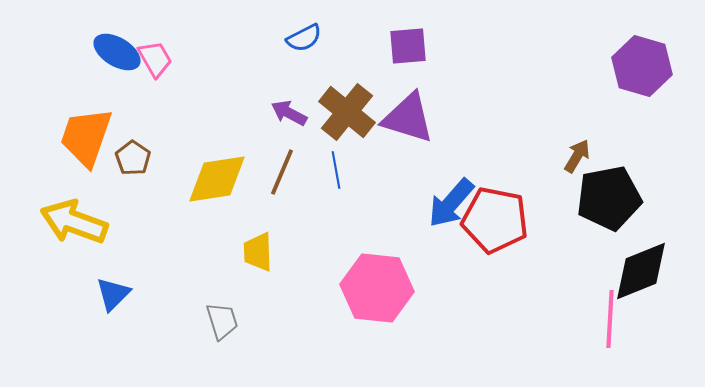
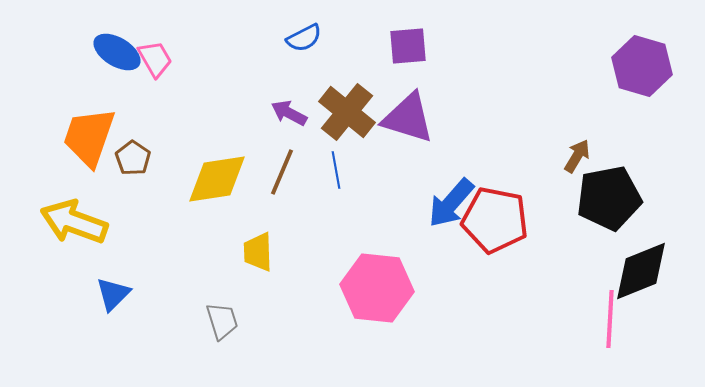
orange trapezoid: moved 3 px right
